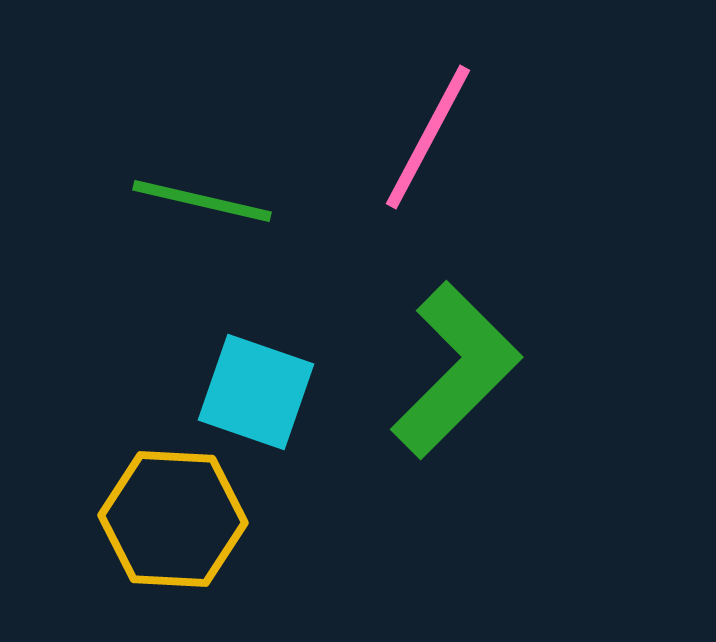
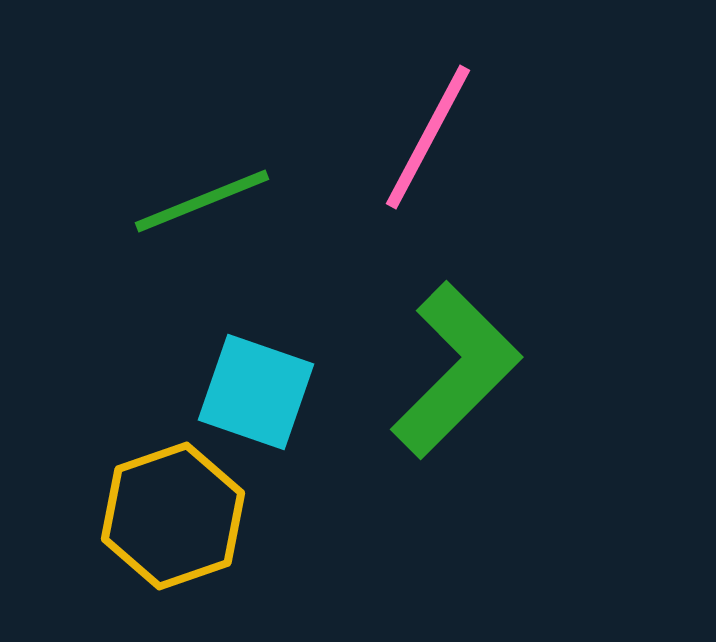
green line: rotated 35 degrees counterclockwise
yellow hexagon: moved 3 px up; rotated 22 degrees counterclockwise
